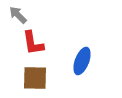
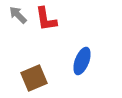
red L-shape: moved 13 px right, 24 px up
brown square: moved 1 px left; rotated 24 degrees counterclockwise
